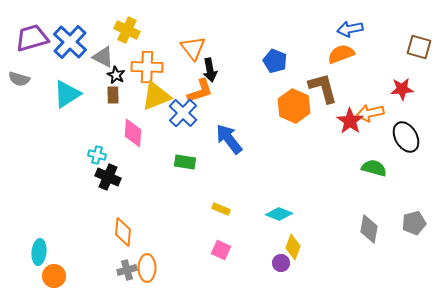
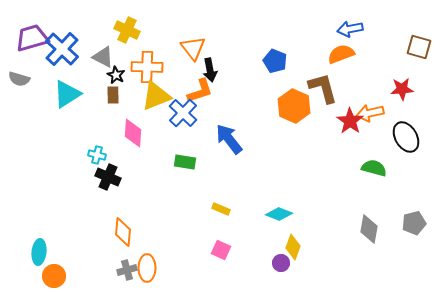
blue cross at (70, 42): moved 8 px left, 7 px down
